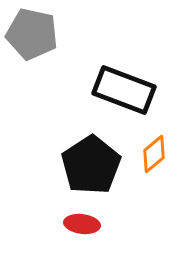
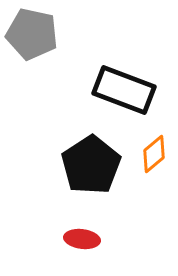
red ellipse: moved 15 px down
